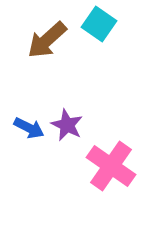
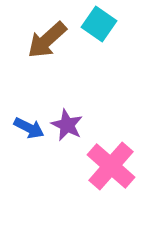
pink cross: rotated 6 degrees clockwise
